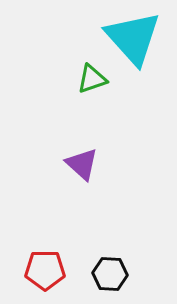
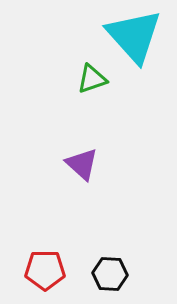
cyan triangle: moved 1 px right, 2 px up
